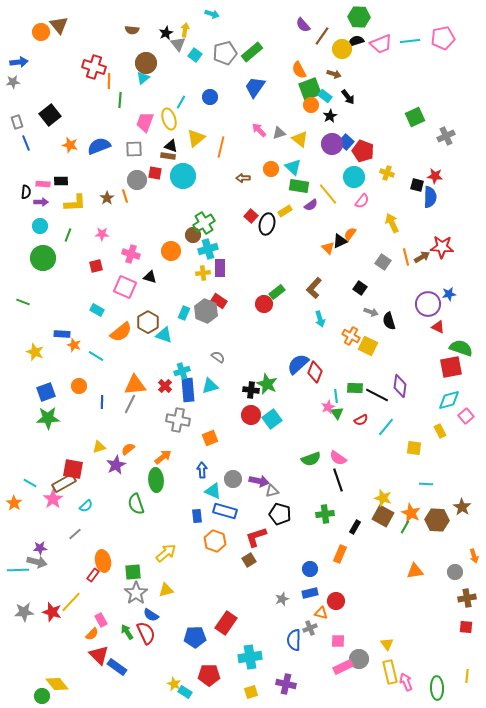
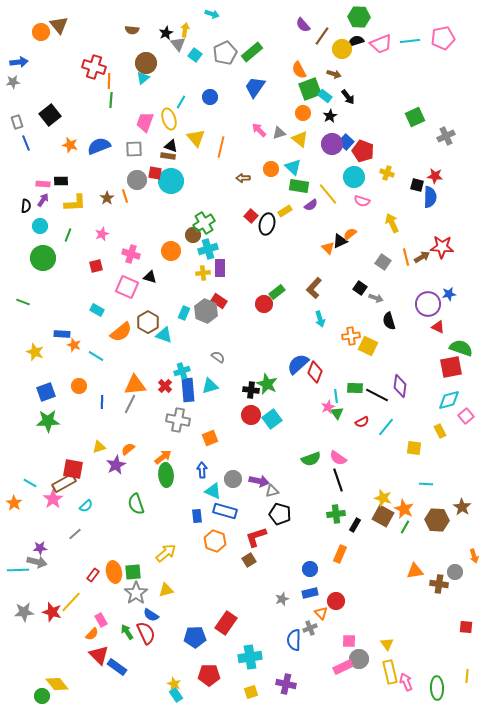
gray pentagon at (225, 53): rotated 10 degrees counterclockwise
green line at (120, 100): moved 9 px left
orange circle at (311, 105): moved 8 px left, 8 px down
yellow triangle at (196, 138): rotated 30 degrees counterclockwise
cyan circle at (183, 176): moved 12 px left, 5 px down
black semicircle at (26, 192): moved 14 px down
pink semicircle at (362, 201): rotated 70 degrees clockwise
purple arrow at (41, 202): moved 2 px right, 2 px up; rotated 56 degrees counterclockwise
pink star at (102, 234): rotated 24 degrees counterclockwise
orange semicircle at (350, 234): rotated 16 degrees clockwise
pink square at (125, 287): moved 2 px right
gray arrow at (371, 312): moved 5 px right, 14 px up
orange cross at (351, 336): rotated 36 degrees counterclockwise
green star at (48, 418): moved 3 px down
red semicircle at (361, 420): moved 1 px right, 2 px down
green ellipse at (156, 480): moved 10 px right, 5 px up
orange star at (411, 513): moved 7 px left, 4 px up
green cross at (325, 514): moved 11 px right
black rectangle at (355, 527): moved 2 px up
orange ellipse at (103, 561): moved 11 px right, 11 px down
brown cross at (467, 598): moved 28 px left, 14 px up; rotated 18 degrees clockwise
orange triangle at (321, 613): rotated 32 degrees clockwise
pink square at (338, 641): moved 11 px right
cyan rectangle at (185, 692): moved 9 px left, 3 px down; rotated 24 degrees clockwise
